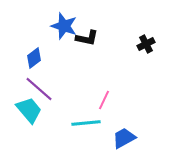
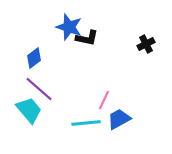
blue star: moved 5 px right, 1 px down
blue trapezoid: moved 5 px left, 19 px up
